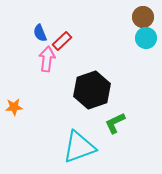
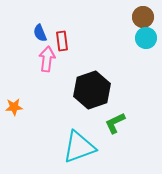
red rectangle: rotated 54 degrees counterclockwise
